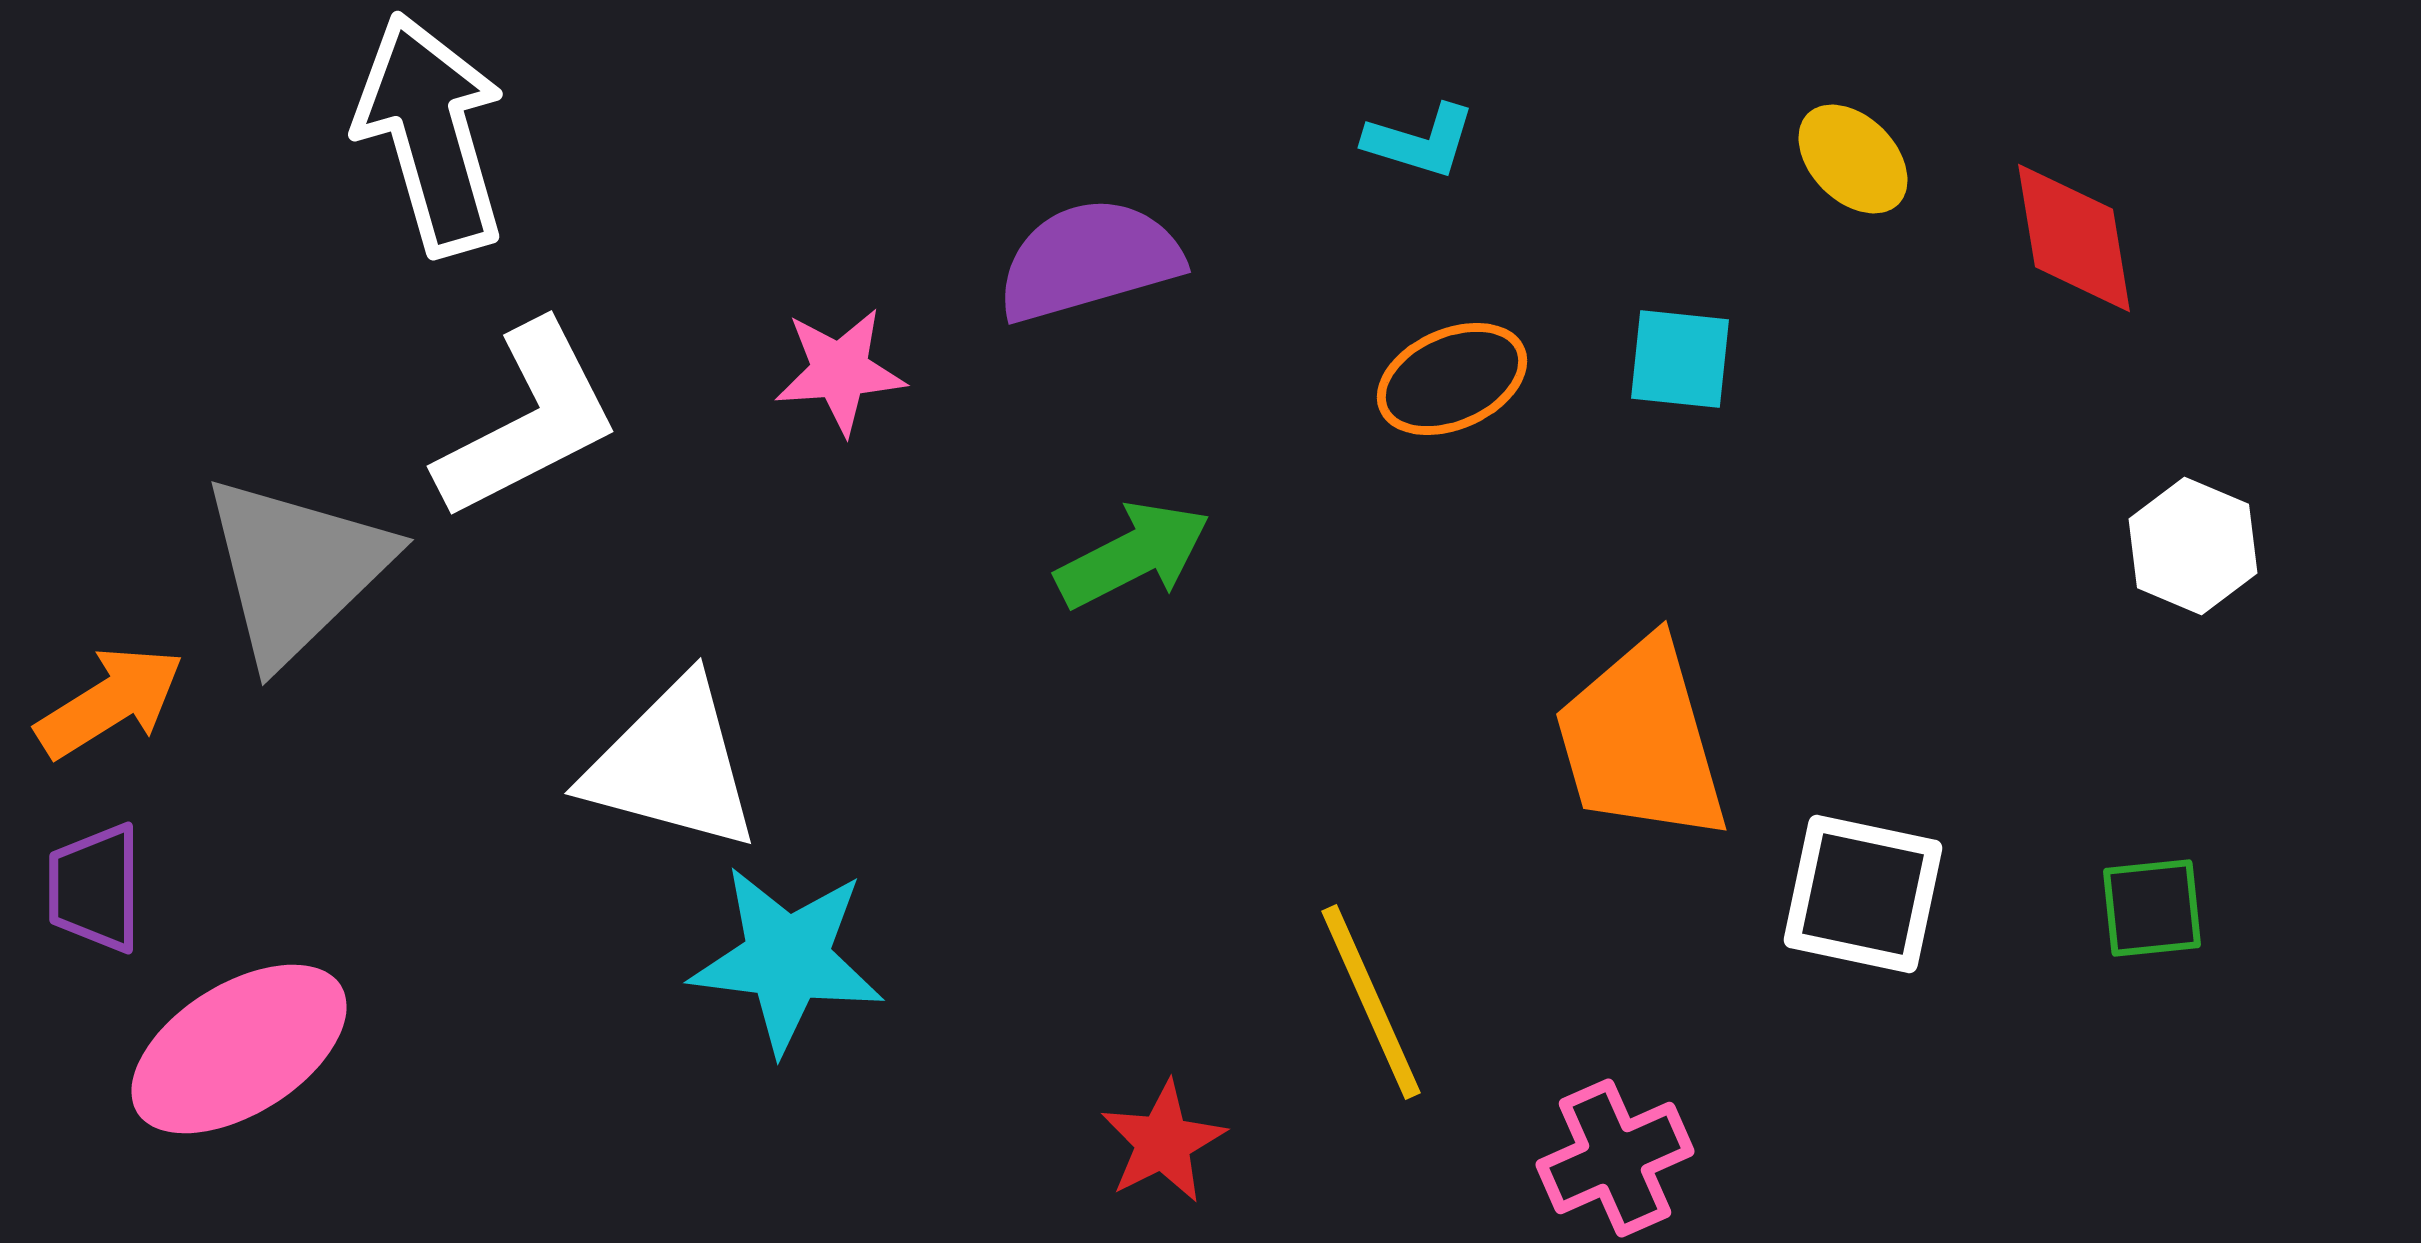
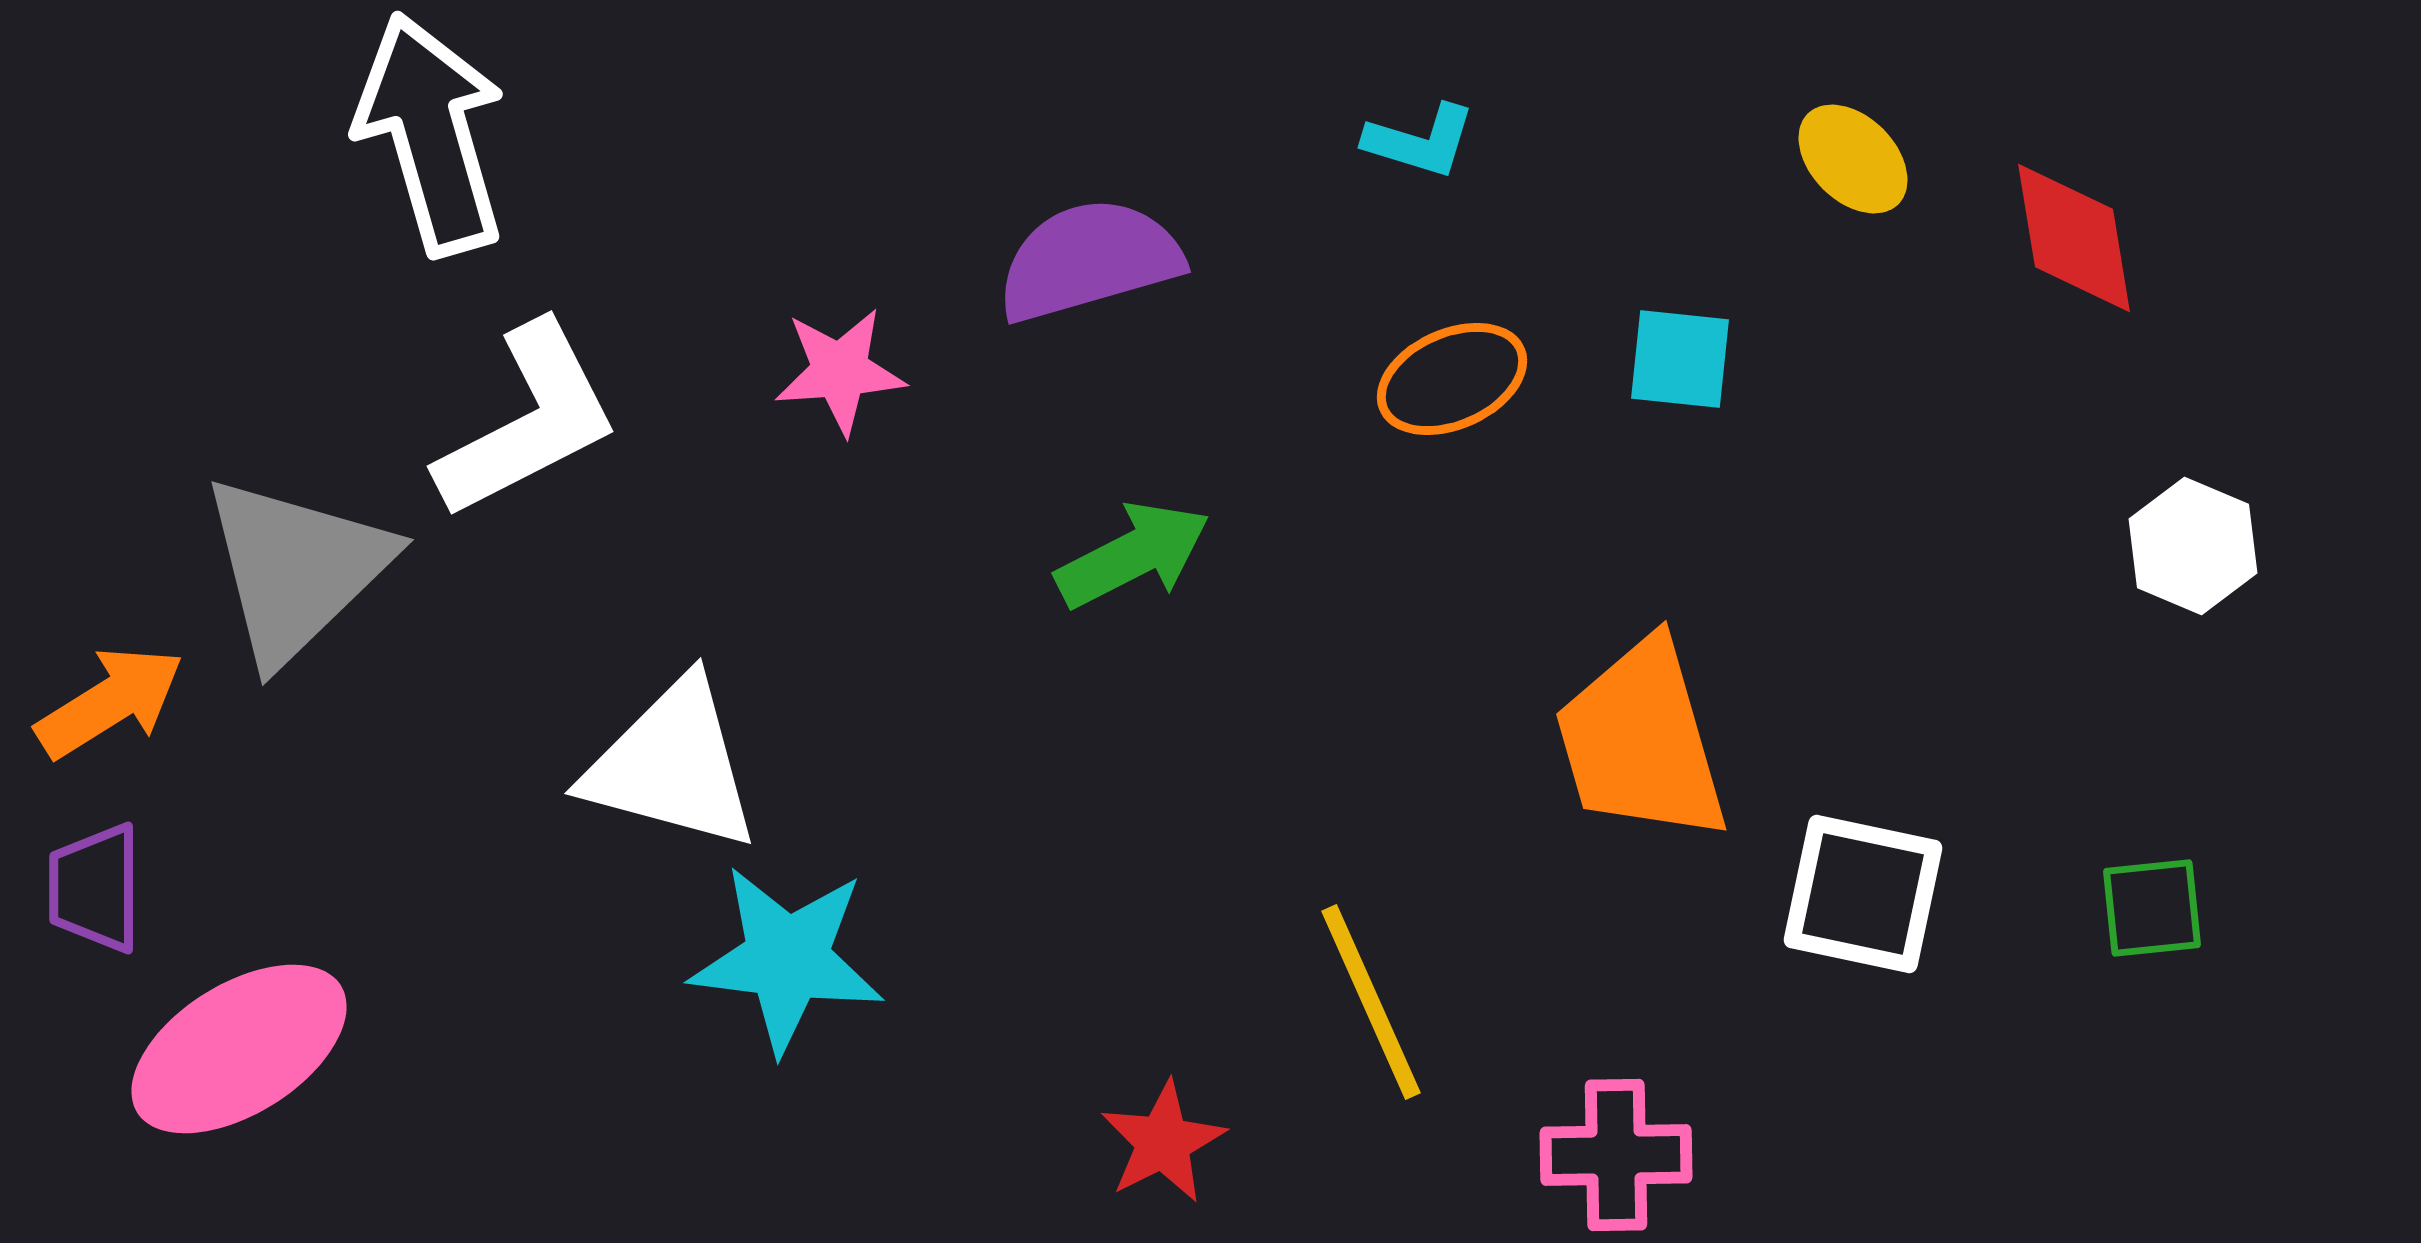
pink cross: moved 1 px right, 3 px up; rotated 23 degrees clockwise
